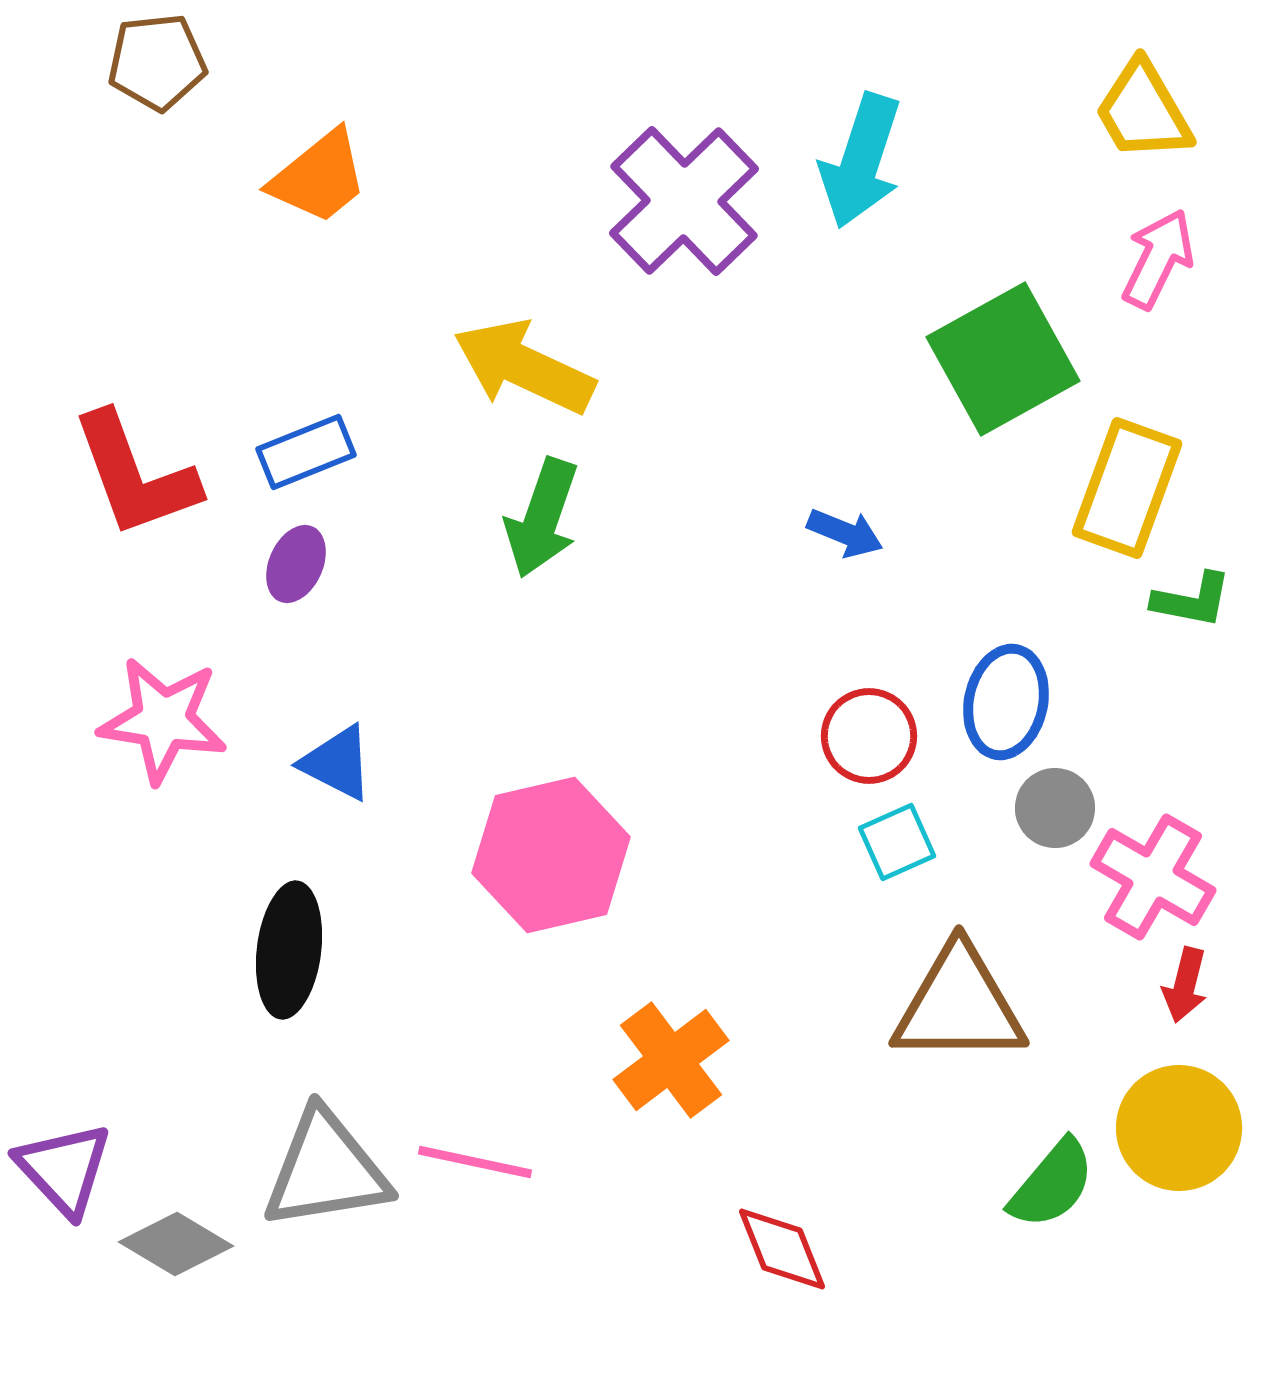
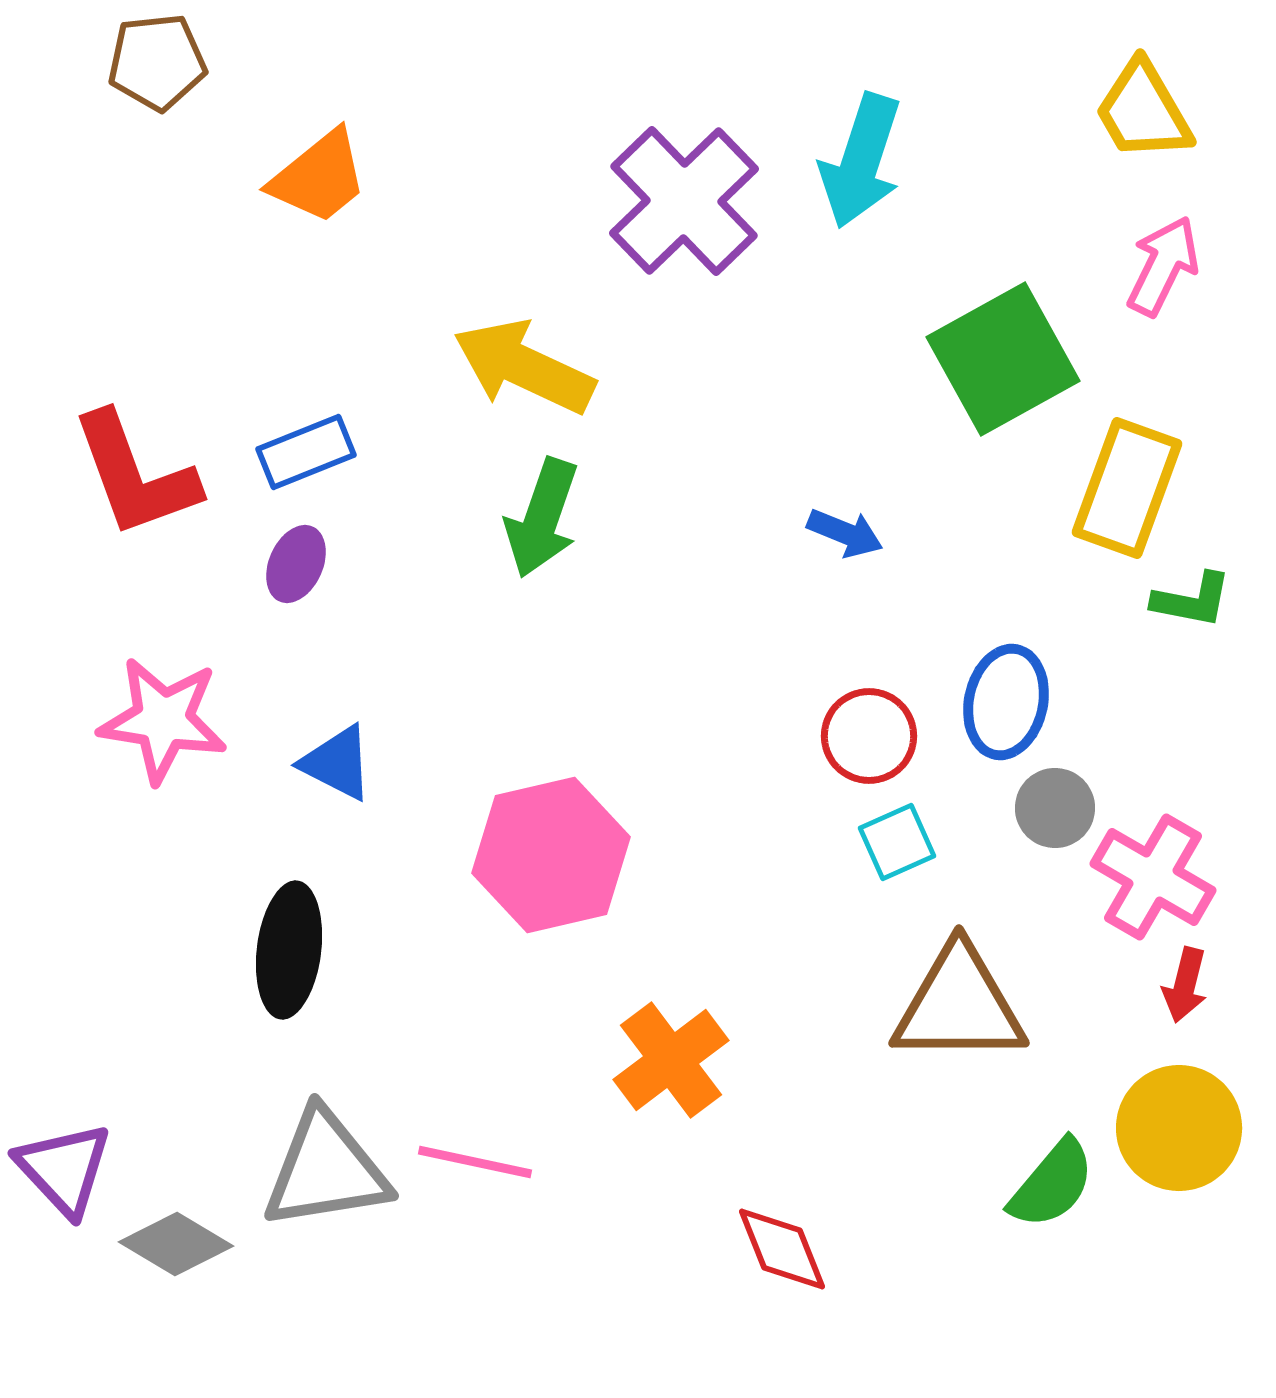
pink arrow: moved 5 px right, 7 px down
